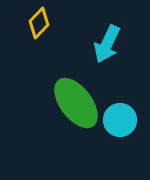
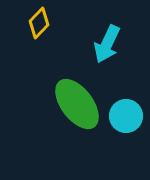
green ellipse: moved 1 px right, 1 px down
cyan circle: moved 6 px right, 4 px up
